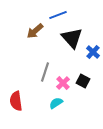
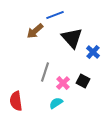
blue line: moved 3 px left
